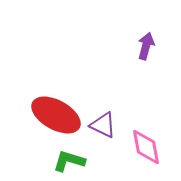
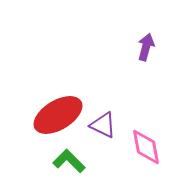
purple arrow: moved 1 px down
red ellipse: moved 2 px right; rotated 60 degrees counterclockwise
green L-shape: rotated 28 degrees clockwise
